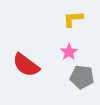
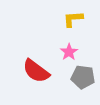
red semicircle: moved 10 px right, 6 px down
gray pentagon: moved 1 px right
